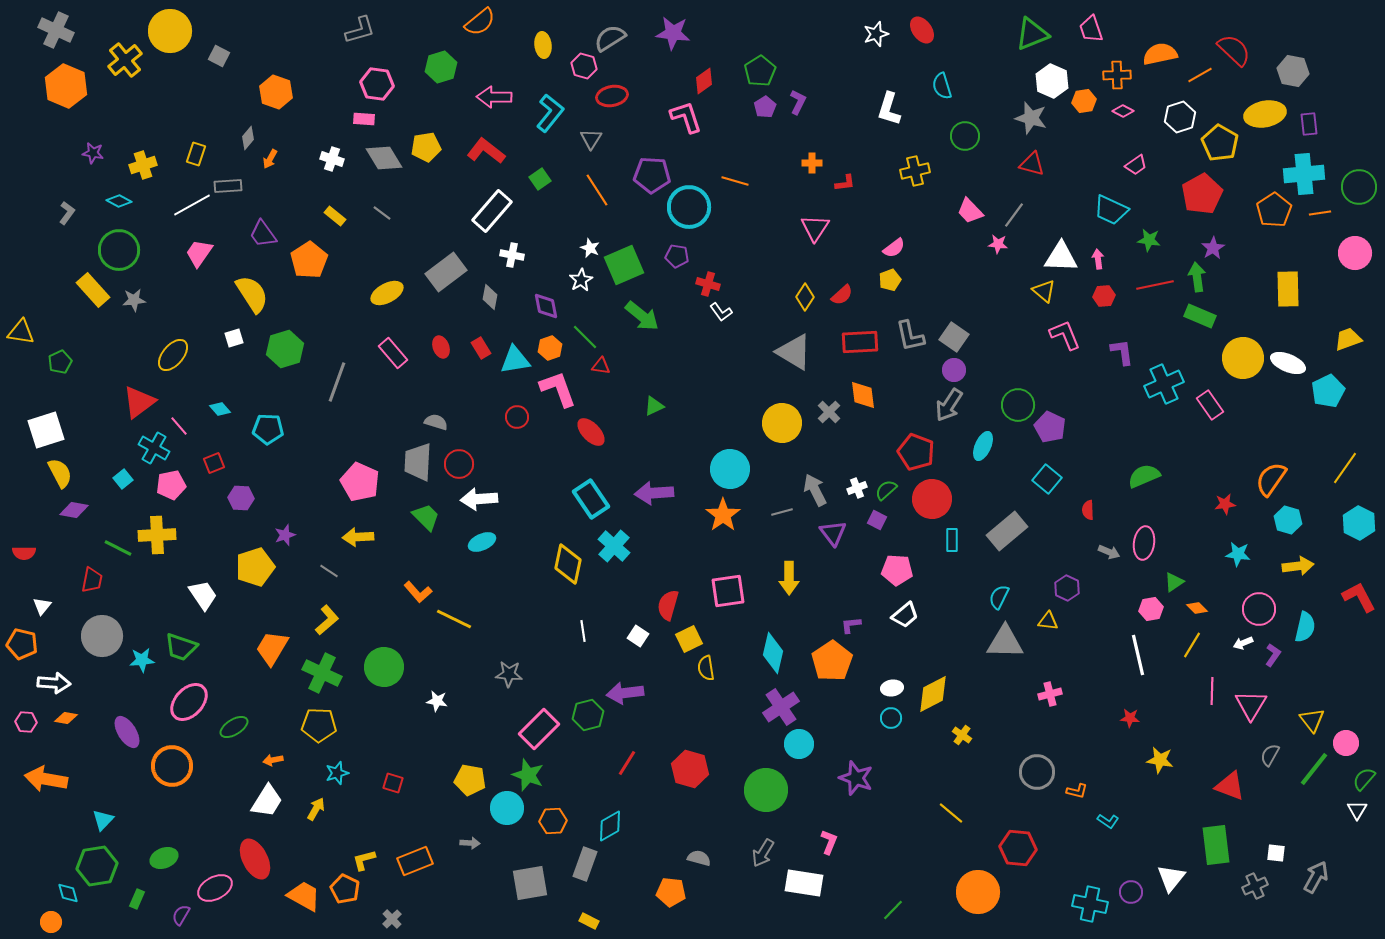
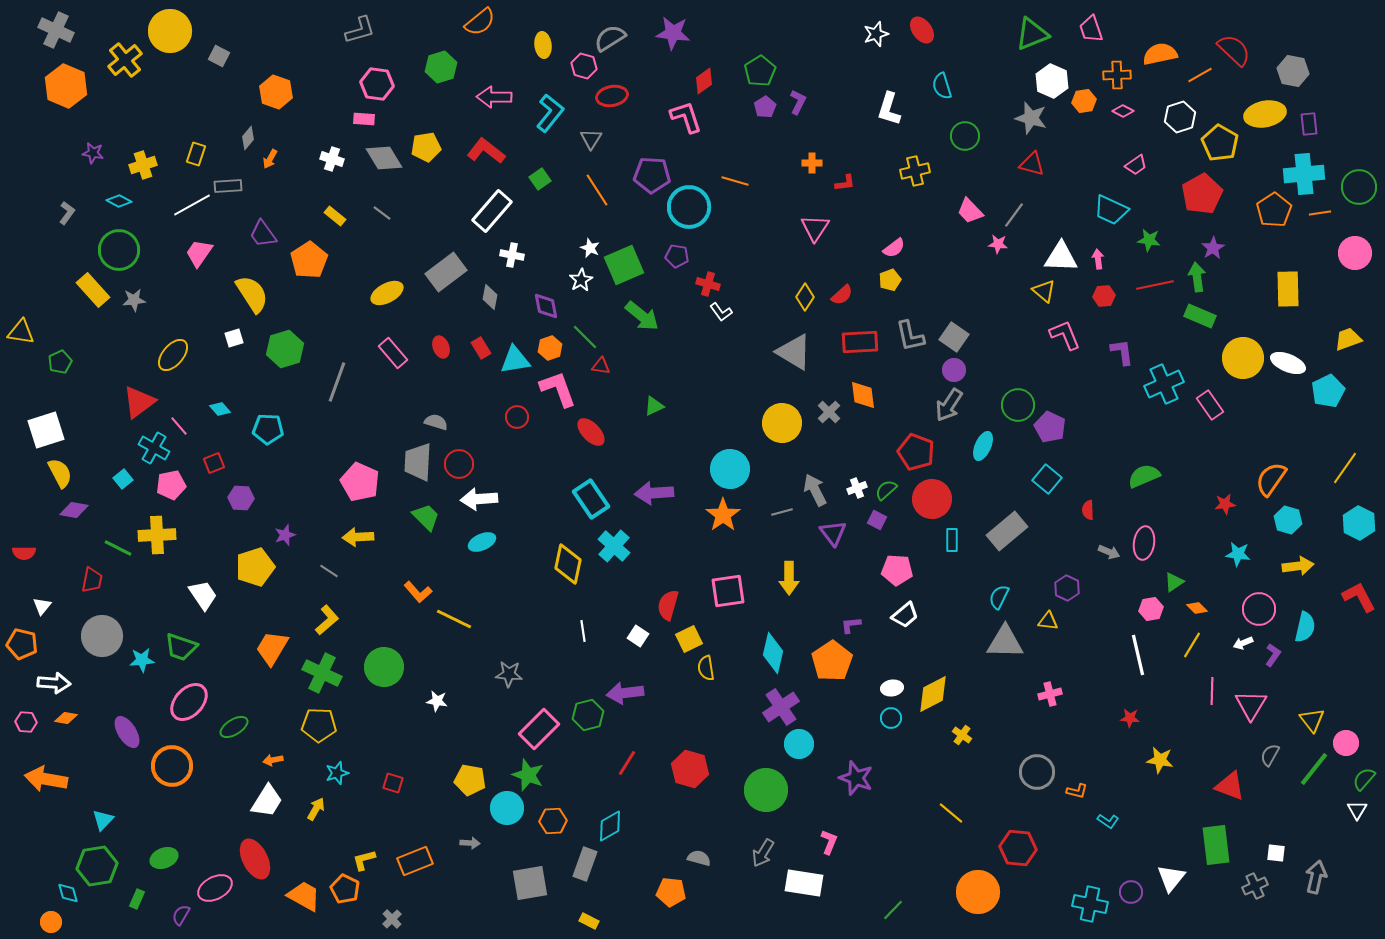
gray arrow at (1316, 877): rotated 16 degrees counterclockwise
